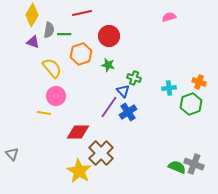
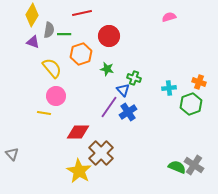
green star: moved 1 px left, 4 px down
blue triangle: moved 1 px up
gray cross: moved 1 px down; rotated 12 degrees clockwise
